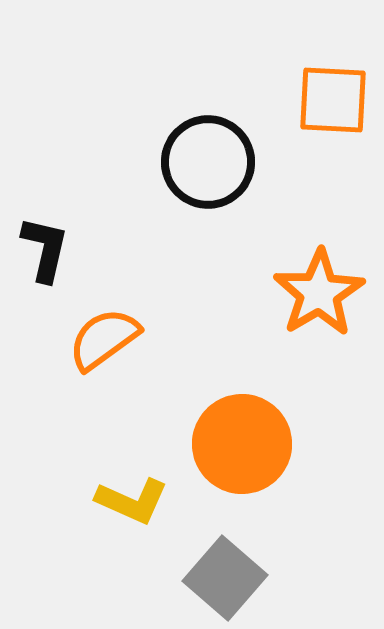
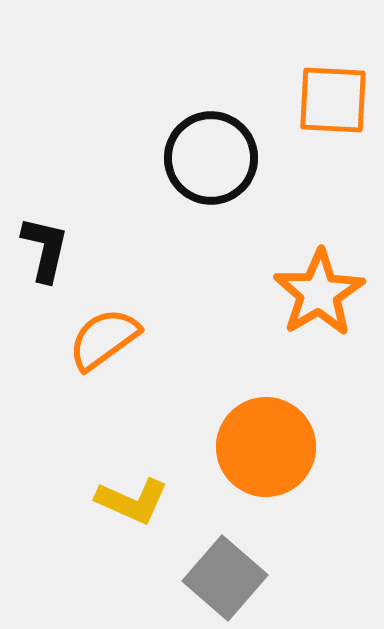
black circle: moved 3 px right, 4 px up
orange circle: moved 24 px right, 3 px down
